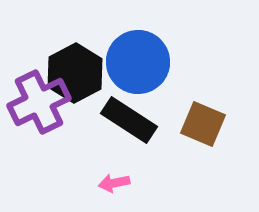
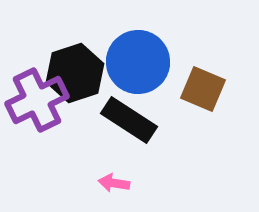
black hexagon: rotated 10 degrees clockwise
purple cross: moved 2 px left, 2 px up
brown square: moved 35 px up
pink arrow: rotated 20 degrees clockwise
